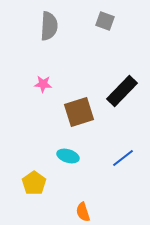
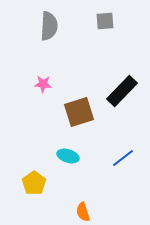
gray square: rotated 24 degrees counterclockwise
